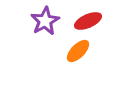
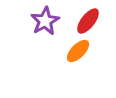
red ellipse: rotated 28 degrees counterclockwise
